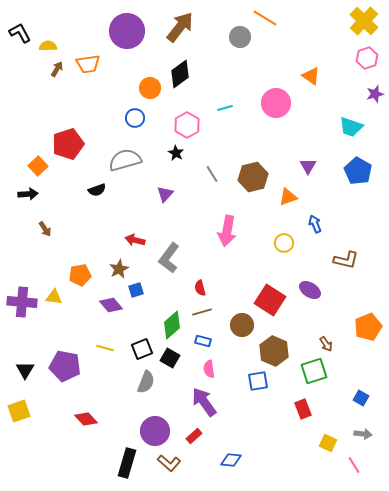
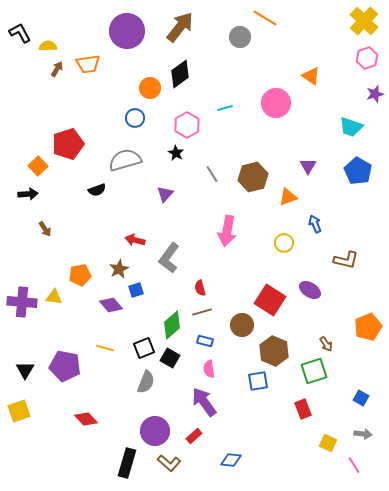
blue rectangle at (203, 341): moved 2 px right
black square at (142, 349): moved 2 px right, 1 px up
